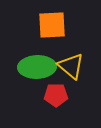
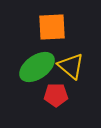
orange square: moved 2 px down
green ellipse: rotated 33 degrees counterclockwise
